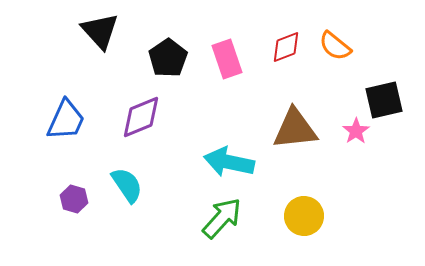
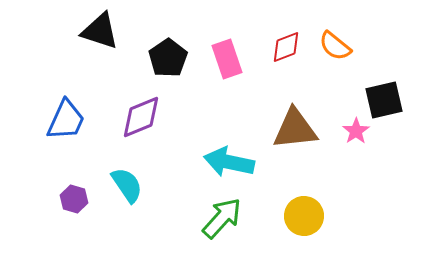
black triangle: rotated 30 degrees counterclockwise
